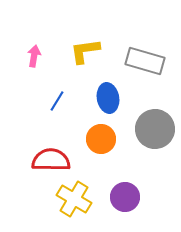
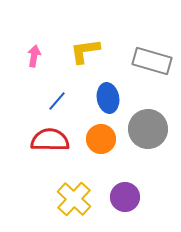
gray rectangle: moved 7 px right
blue line: rotated 10 degrees clockwise
gray circle: moved 7 px left
red semicircle: moved 1 px left, 20 px up
yellow cross: rotated 12 degrees clockwise
